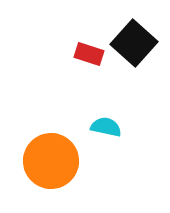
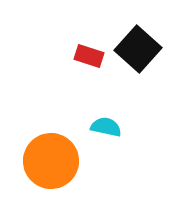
black square: moved 4 px right, 6 px down
red rectangle: moved 2 px down
